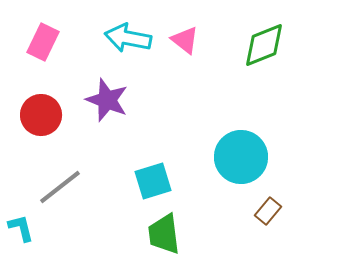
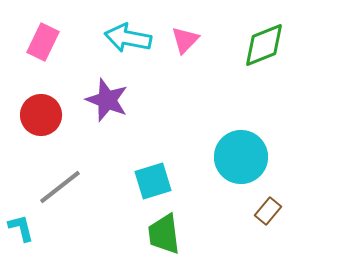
pink triangle: rotated 36 degrees clockwise
